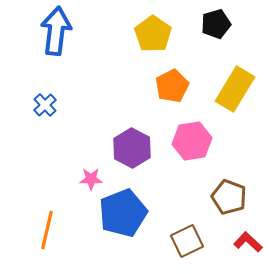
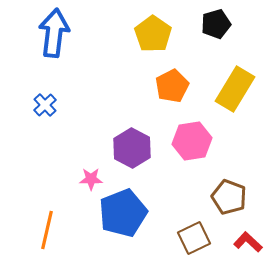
blue arrow: moved 2 px left, 2 px down
brown square: moved 7 px right, 3 px up
